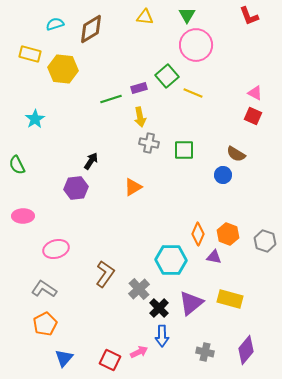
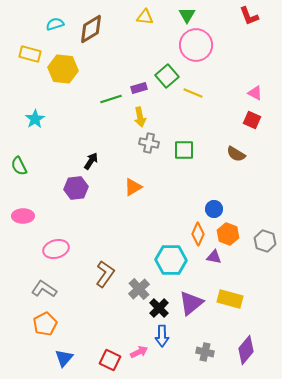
red square at (253, 116): moved 1 px left, 4 px down
green semicircle at (17, 165): moved 2 px right, 1 px down
blue circle at (223, 175): moved 9 px left, 34 px down
